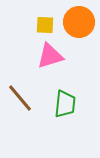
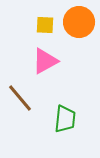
pink triangle: moved 5 px left, 5 px down; rotated 12 degrees counterclockwise
green trapezoid: moved 15 px down
